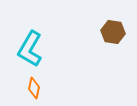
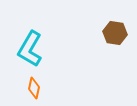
brown hexagon: moved 2 px right, 1 px down
